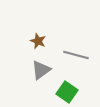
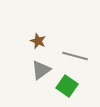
gray line: moved 1 px left, 1 px down
green square: moved 6 px up
